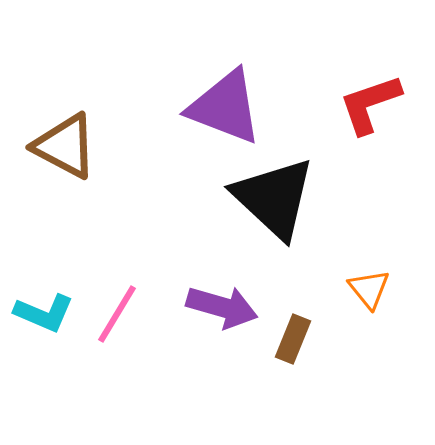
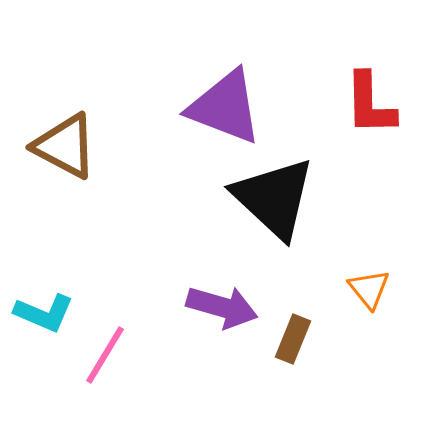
red L-shape: rotated 72 degrees counterclockwise
pink line: moved 12 px left, 41 px down
